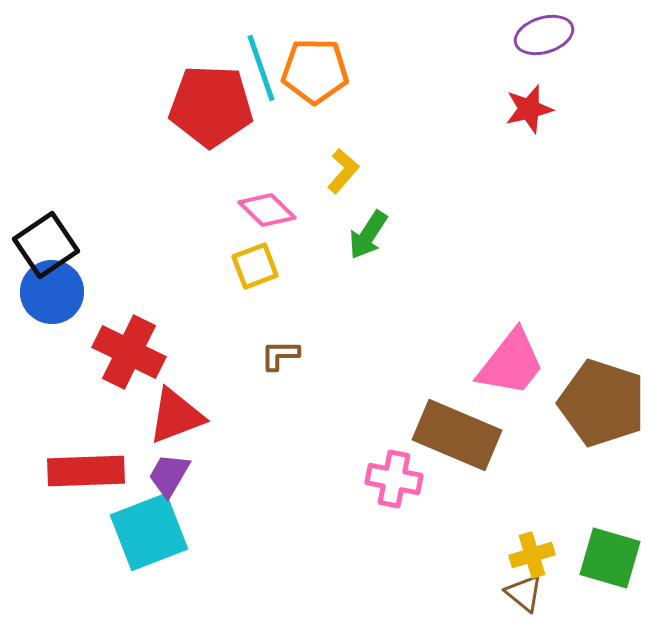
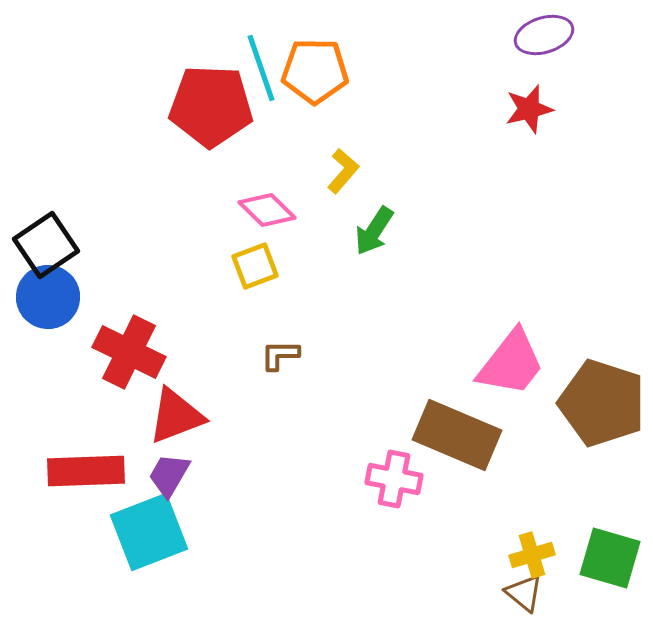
green arrow: moved 6 px right, 4 px up
blue circle: moved 4 px left, 5 px down
